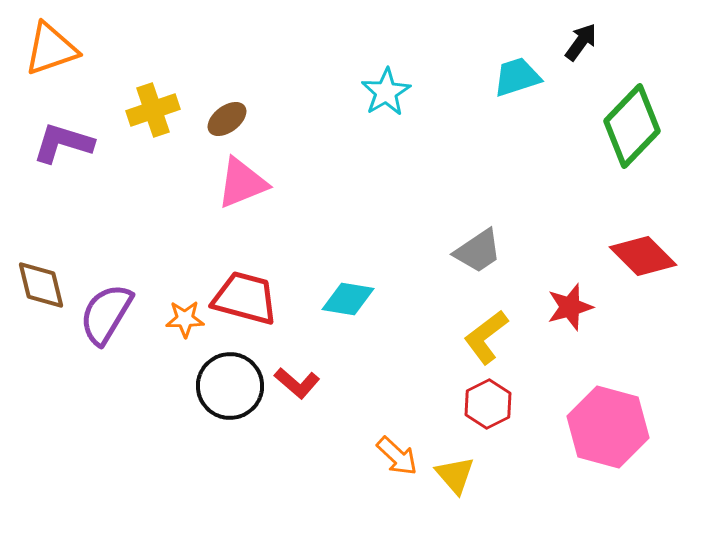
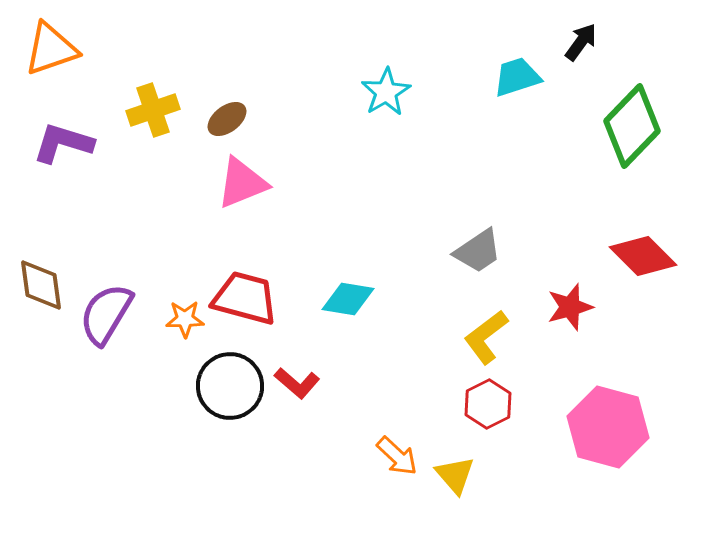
brown diamond: rotated 6 degrees clockwise
